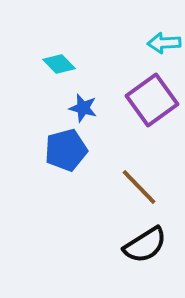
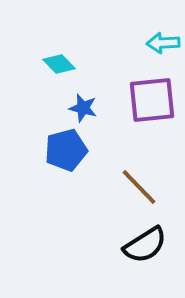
cyan arrow: moved 1 px left
purple square: rotated 30 degrees clockwise
